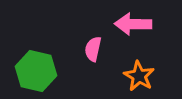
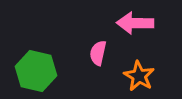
pink arrow: moved 2 px right, 1 px up
pink semicircle: moved 5 px right, 4 px down
